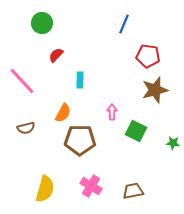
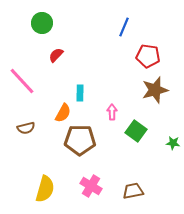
blue line: moved 3 px down
cyan rectangle: moved 13 px down
green square: rotated 10 degrees clockwise
